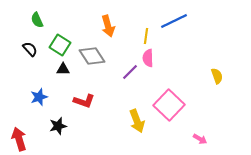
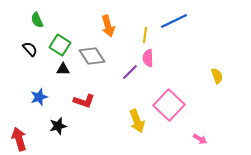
yellow line: moved 1 px left, 1 px up
